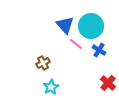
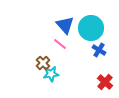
cyan circle: moved 2 px down
pink line: moved 16 px left
brown cross: rotated 16 degrees counterclockwise
red cross: moved 3 px left, 1 px up
cyan star: moved 13 px up; rotated 21 degrees clockwise
